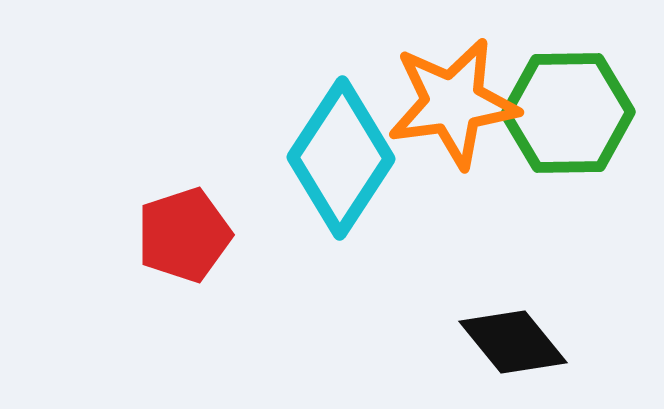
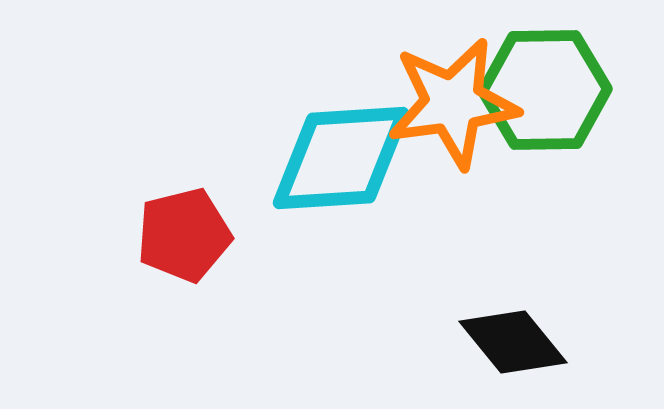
green hexagon: moved 23 px left, 23 px up
cyan diamond: rotated 53 degrees clockwise
red pentagon: rotated 4 degrees clockwise
